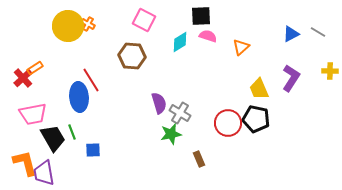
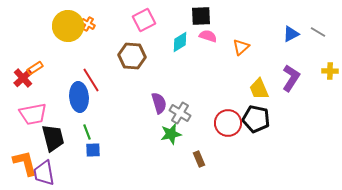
pink square: rotated 35 degrees clockwise
green line: moved 15 px right
black trapezoid: rotated 16 degrees clockwise
